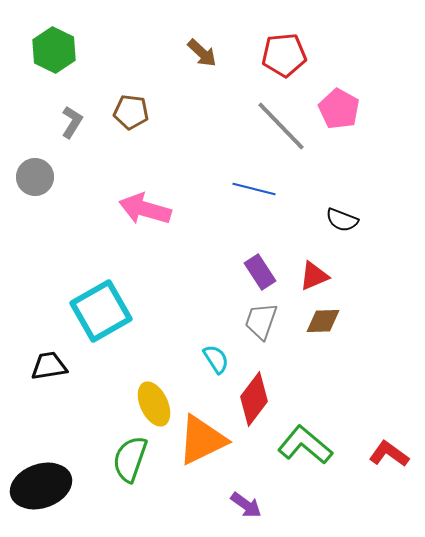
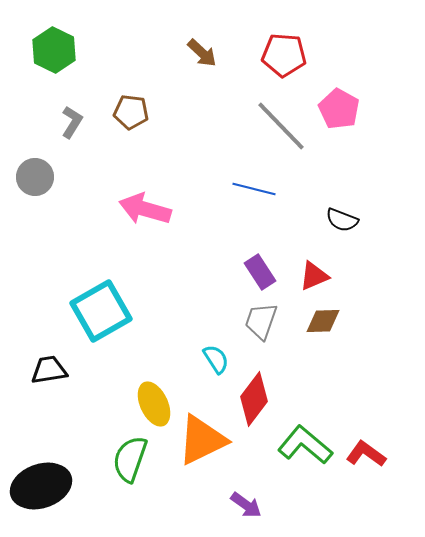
red pentagon: rotated 9 degrees clockwise
black trapezoid: moved 4 px down
red L-shape: moved 23 px left
